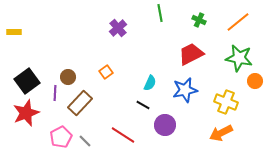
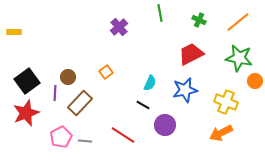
purple cross: moved 1 px right, 1 px up
gray line: rotated 40 degrees counterclockwise
